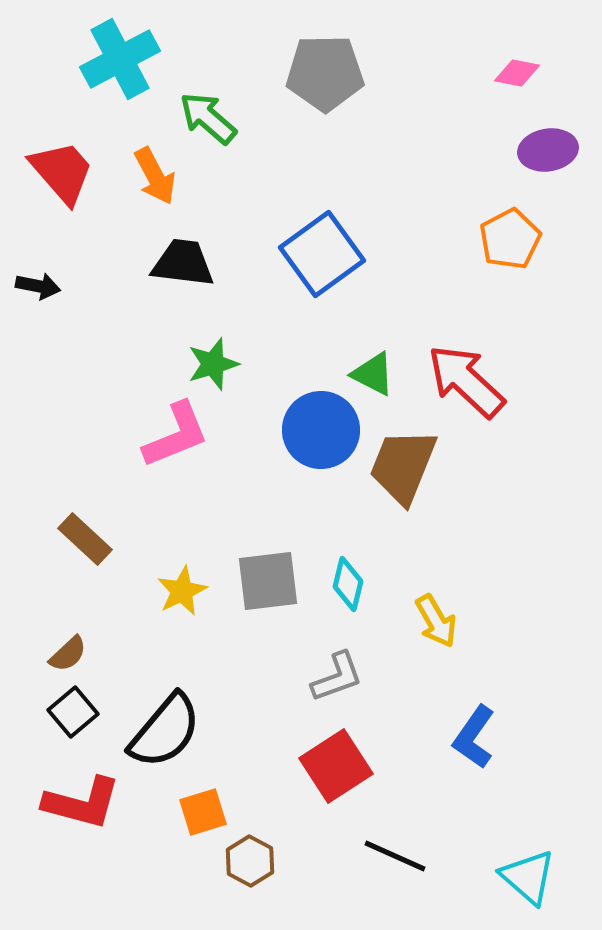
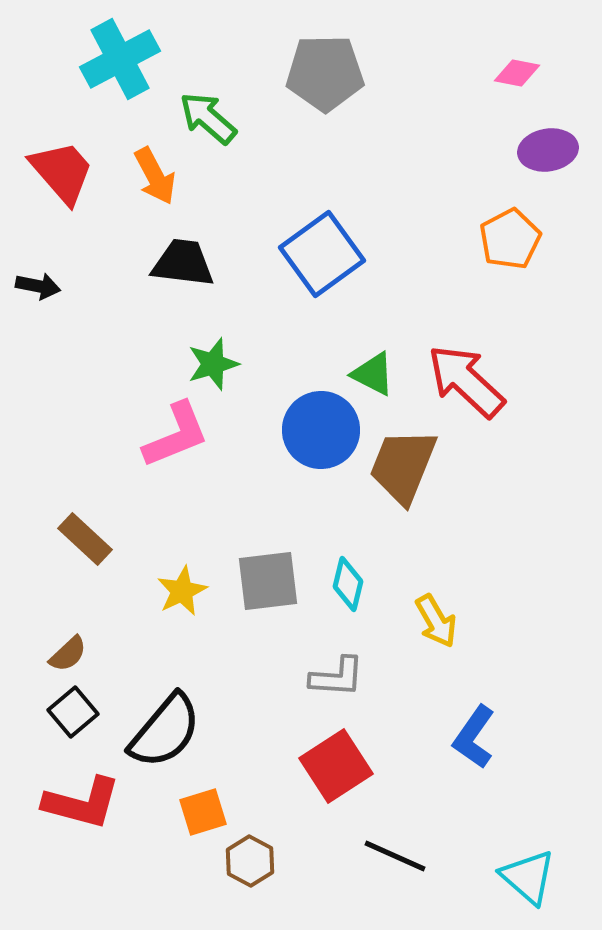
gray L-shape: rotated 24 degrees clockwise
